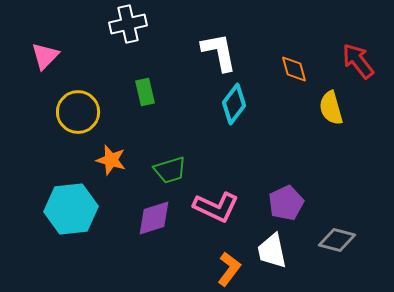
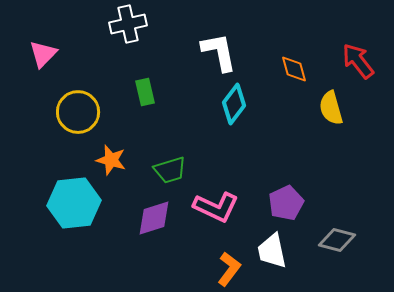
pink triangle: moved 2 px left, 2 px up
cyan hexagon: moved 3 px right, 6 px up
